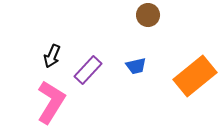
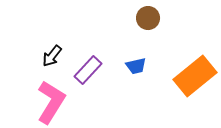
brown circle: moved 3 px down
black arrow: rotated 15 degrees clockwise
